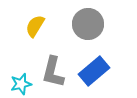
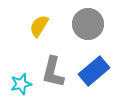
yellow semicircle: moved 4 px right
